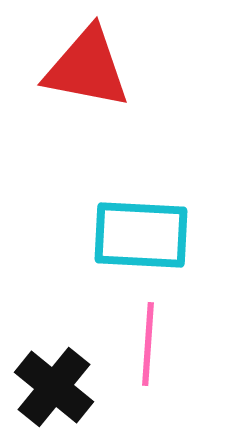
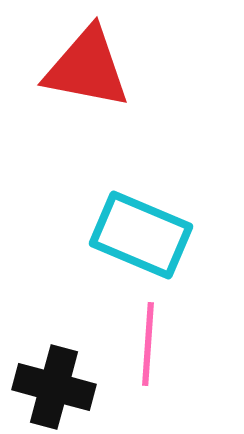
cyan rectangle: rotated 20 degrees clockwise
black cross: rotated 24 degrees counterclockwise
